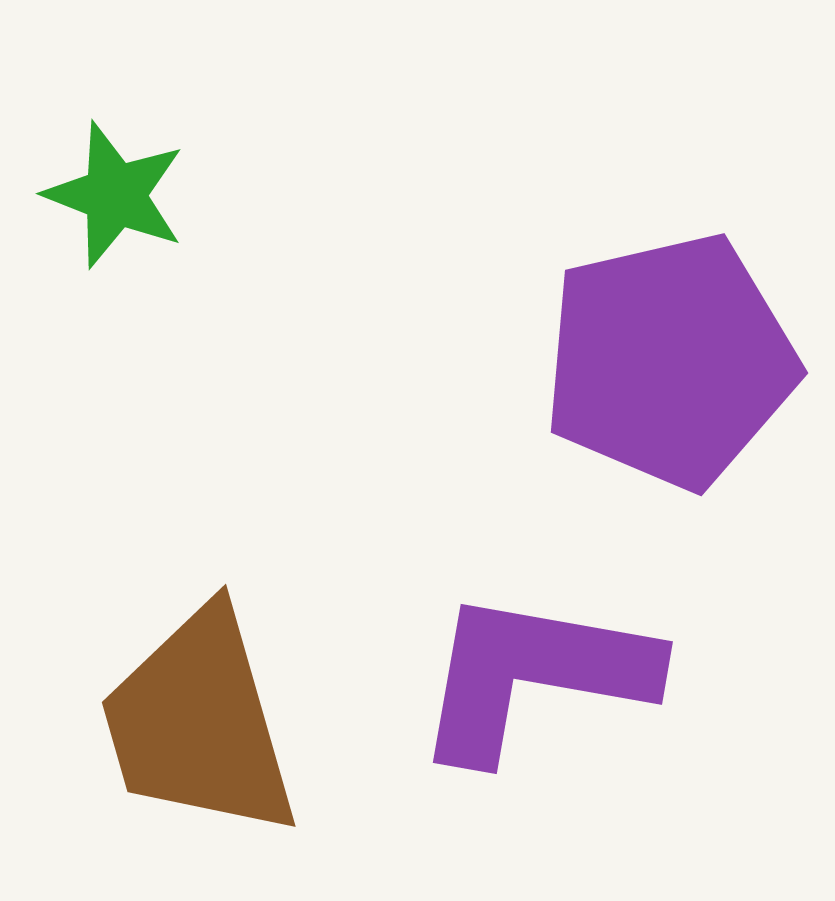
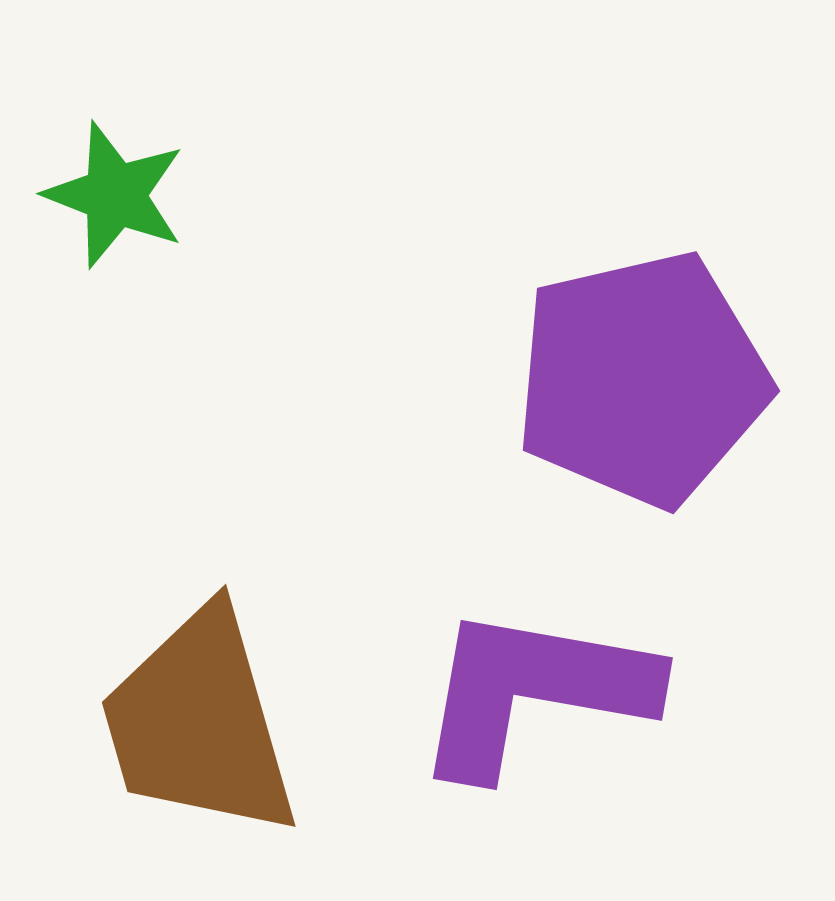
purple pentagon: moved 28 px left, 18 px down
purple L-shape: moved 16 px down
